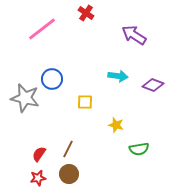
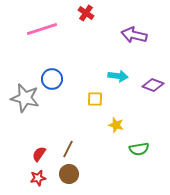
pink line: rotated 20 degrees clockwise
purple arrow: rotated 20 degrees counterclockwise
yellow square: moved 10 px right, 3 px up
